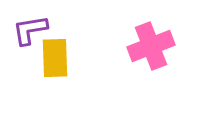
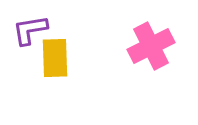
pink cross: rotated 6 degrees counterclockwise
